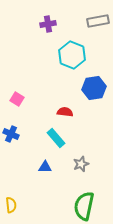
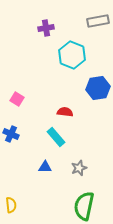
purple cross: moved 2 px left, 4 px down
blue hexagon: moved 4 px right
cyan rectangle: moved 1 px up
gray star: moved 2 px left, 4 px down
